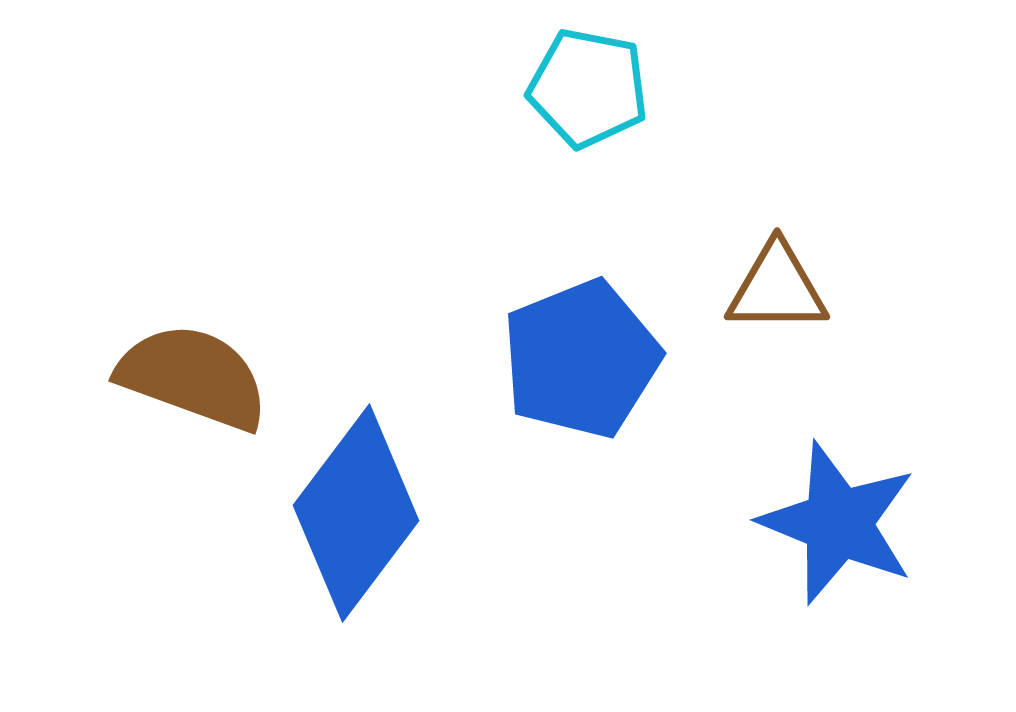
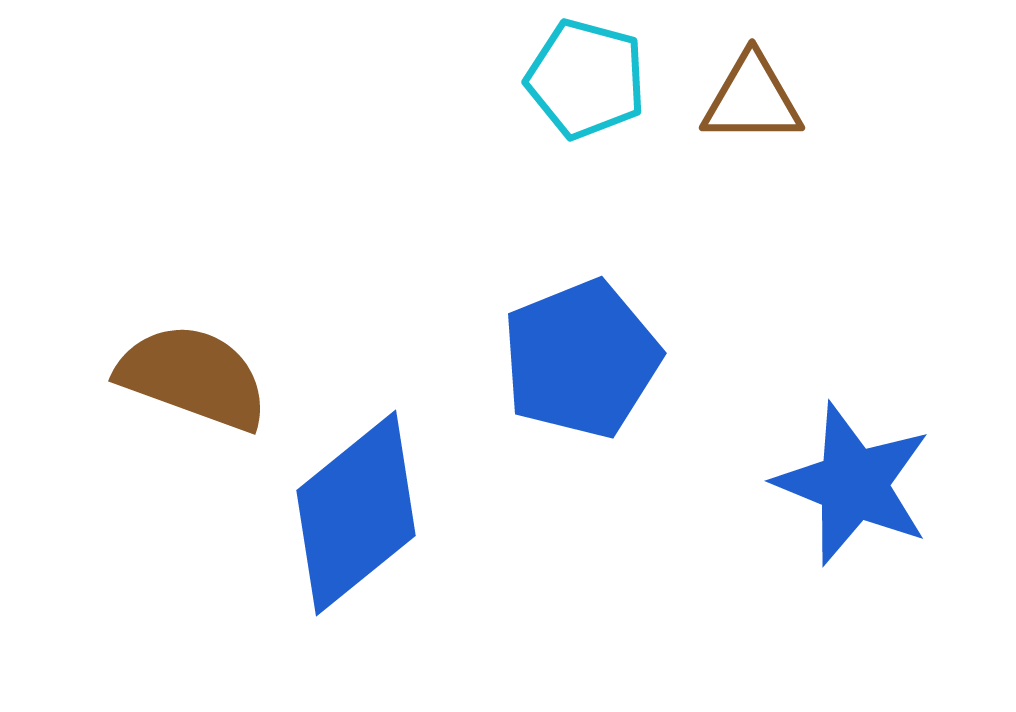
cyan pentagon: moved 2 px left, 9 px up; rotated 4 degrees clockwise
brown triangle: moved 25 px left, 189 px up
blue diamond: rotated 14 degrees clockwise
blue star: moved 15 px right, 39 px up
